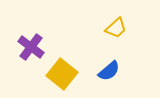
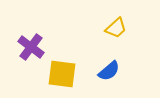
yellow square: rotated 32 degrees counterclockwise
